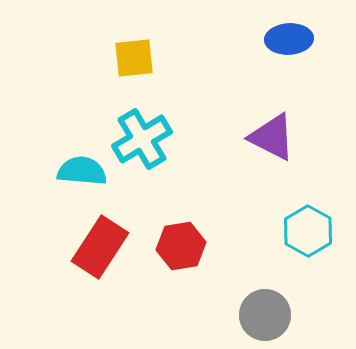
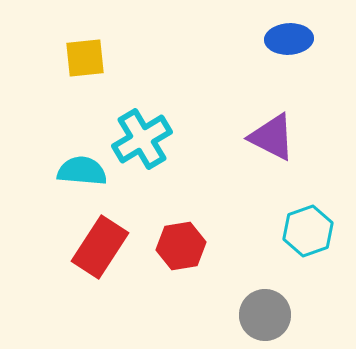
yellow square: moved 49 px left
cyan hexagon: rotated 12 degrees clockwise
